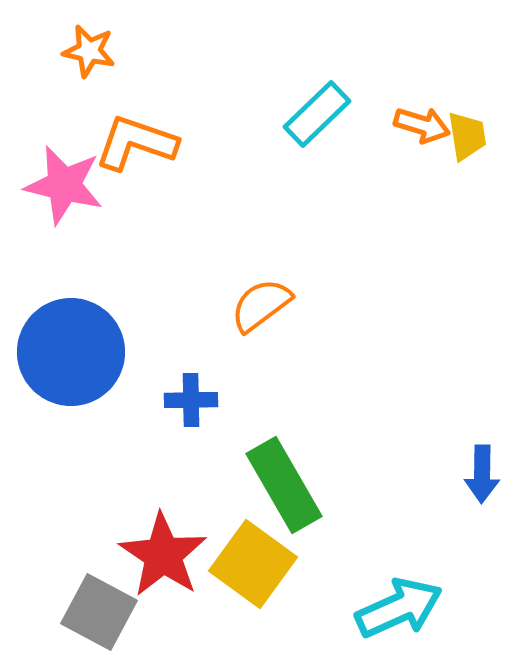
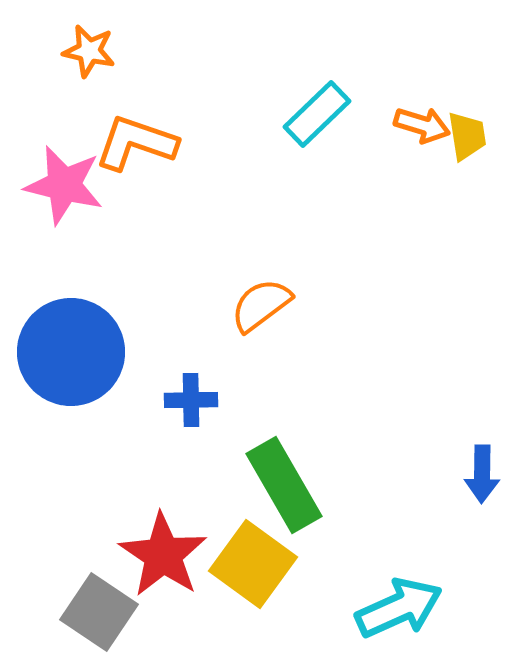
gray square: rotated 6 degrees clockwise
